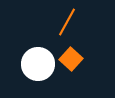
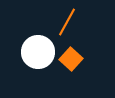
white circle: moved 12 px up
